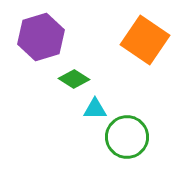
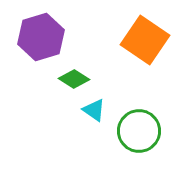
cyan triangle: moved 1 px left, 1 px down; rotated 35 degrees clockwise
green circle: moved 12 px right, 6 px up
